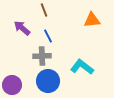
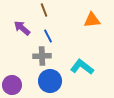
blue circle: moved 2 px right
